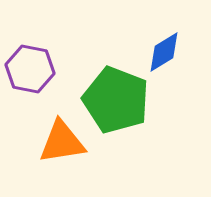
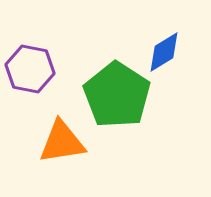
green pentagon: moved 1 px right, 5 px up; rotated 12 degrees clockwise
